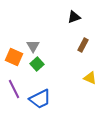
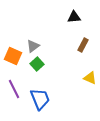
black triangle: rotated 16 degrees clockwise
gray triangle: rotated 24 degrees clockwise
orange square: moved 1 px left, 1 px up
blue trapezoid: rotated 85 degrees counterclockwise
